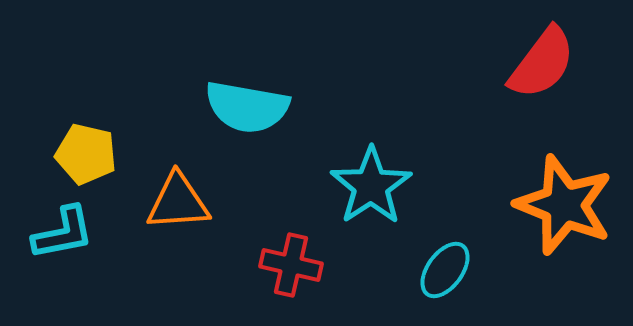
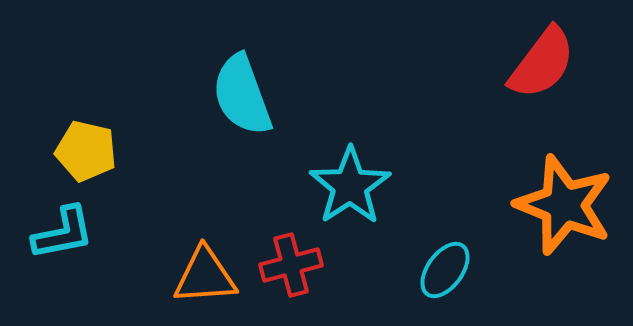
cyan semicircle: moved 5 px left, 12 px up; rotated 60 degrees clockwise
yellow pentagon: moved 3 px up
cyan star: moved 21 px left
orange triangle: moved 27 px right, 74 px down
red cross: rotated 28 degrees counterclockwise
